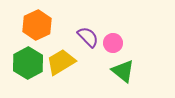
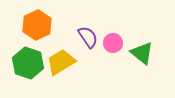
purple semicircle: rotated 10 degrees clockwise
green hexagon: rotated 12 degrees counterclockwise
green triangle: moved 19 px right, 18 px up
